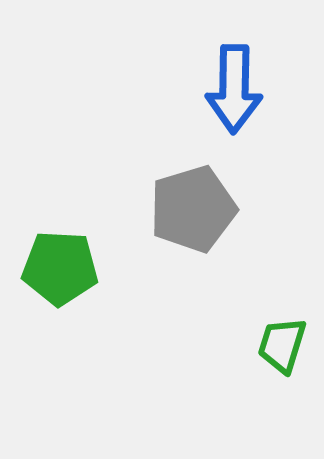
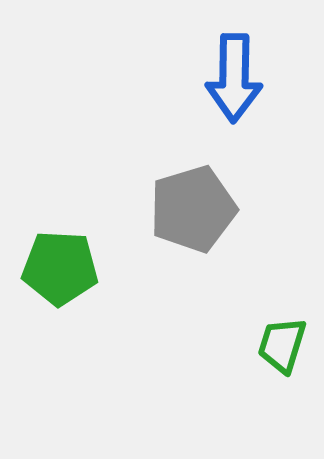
blue arrow: moved 11 px up
